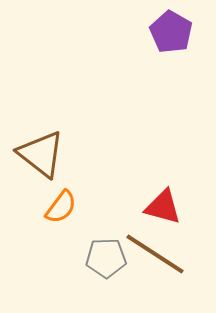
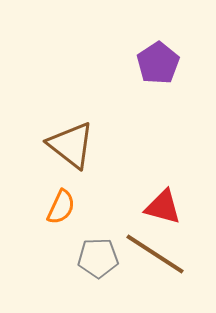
purple pentagon: moved 13 px left, 31 px down; rotated 9 degrees clockwise
brown triangle: moved 30 px right, 9 px up
orange semicircle: rotated 12 degrees counterclockwise
gray pentagon: moved 8 px left
